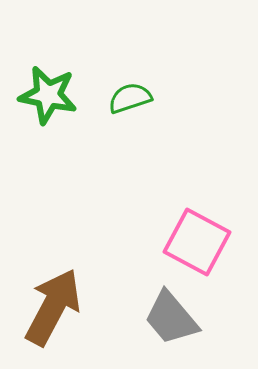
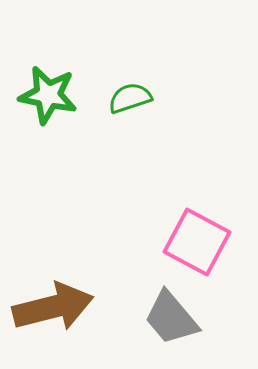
brown arrow: rotated 48 degrees clockwise
